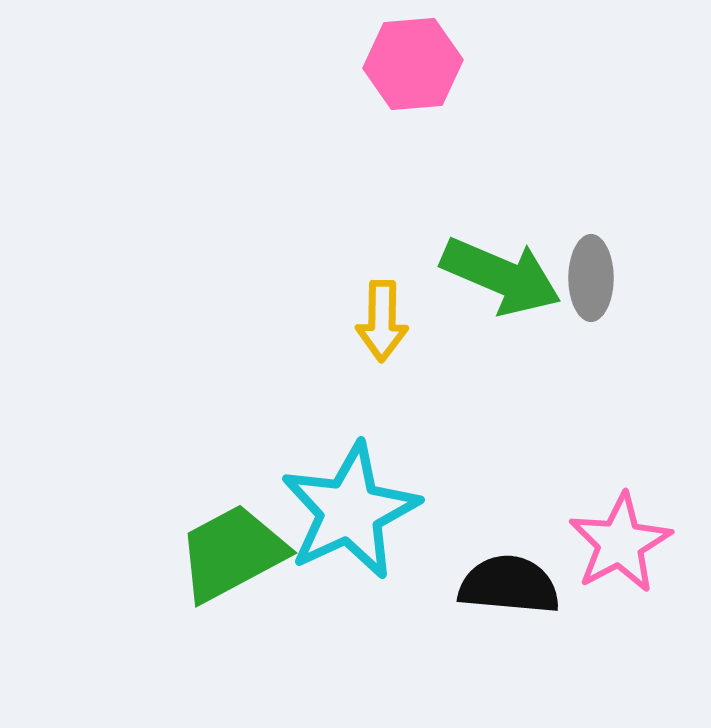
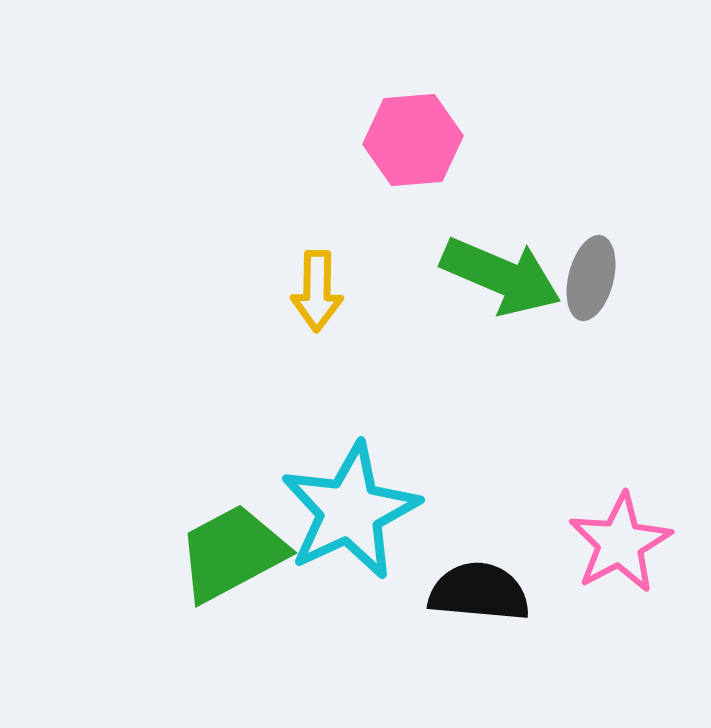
pink hexagon: moved 76 px down
gray ellipse: rotated 14 degrees clockwise
yellow arrow: moved 65 px left, 30 px up
black semicircle: moved 30 px left, 7 px down
